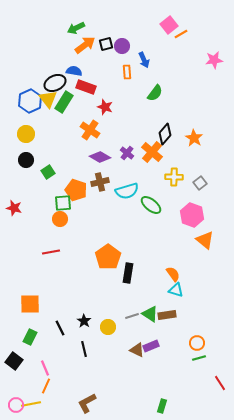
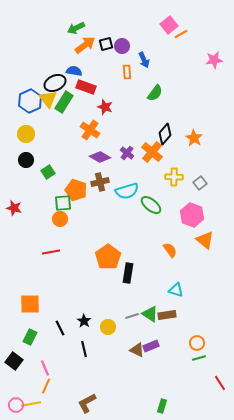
orange semicircle at (173, 274): moved 3 px left, 24 px up
